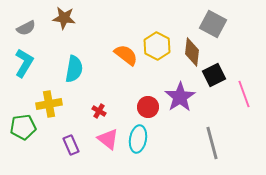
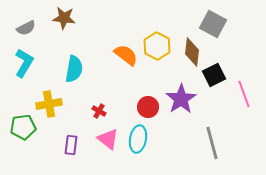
purple star: moved 1 px right, 2 px down
purple rectangle: rotated 30 degrees clockwise
